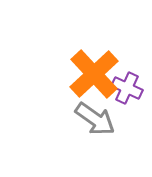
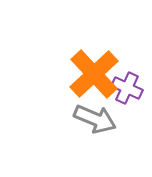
gray arrow: rotated 12 degrees counterclockwise
